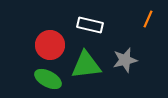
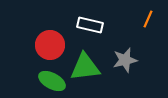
green triangle: moved 1 px left, 2 px down
green ellipse: moved 4 px right, 2 px down
